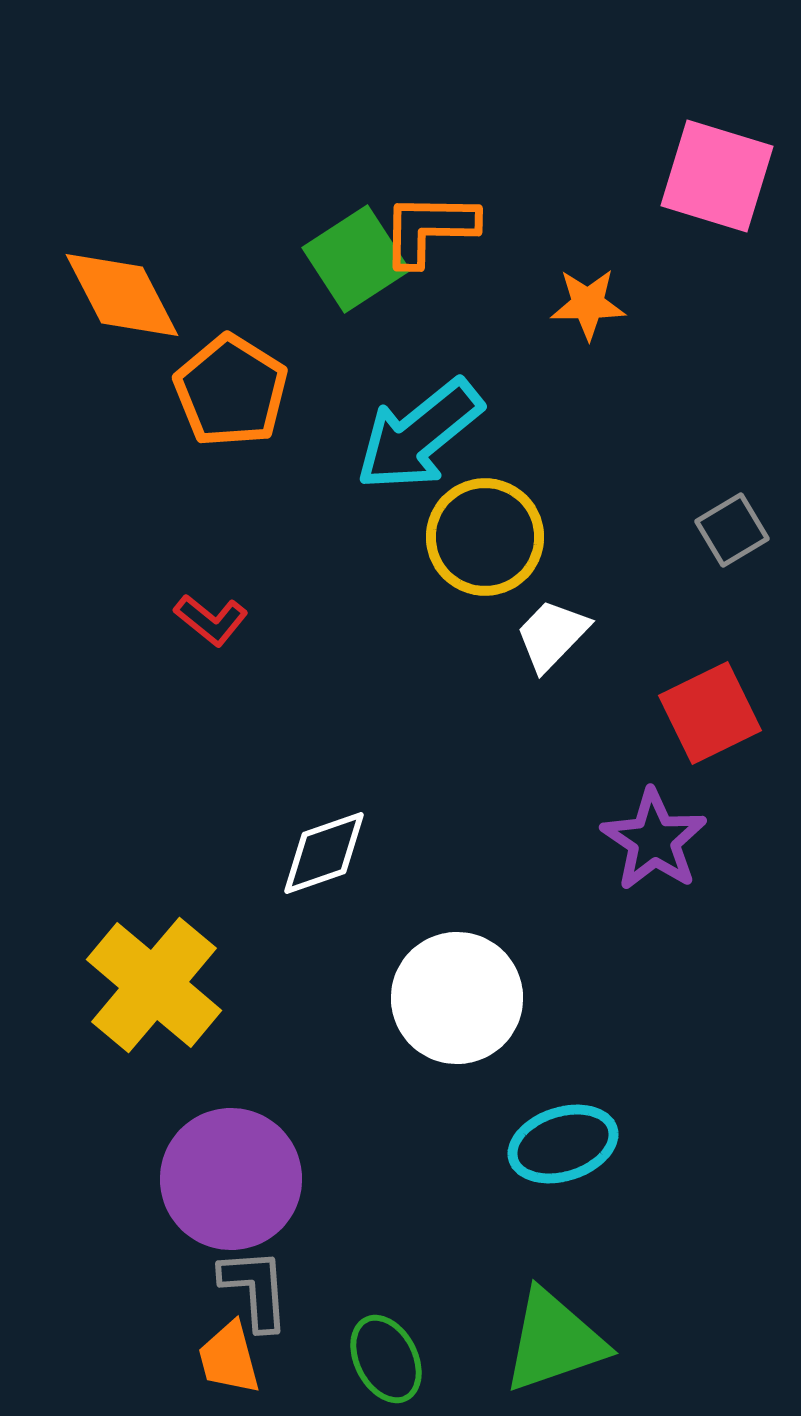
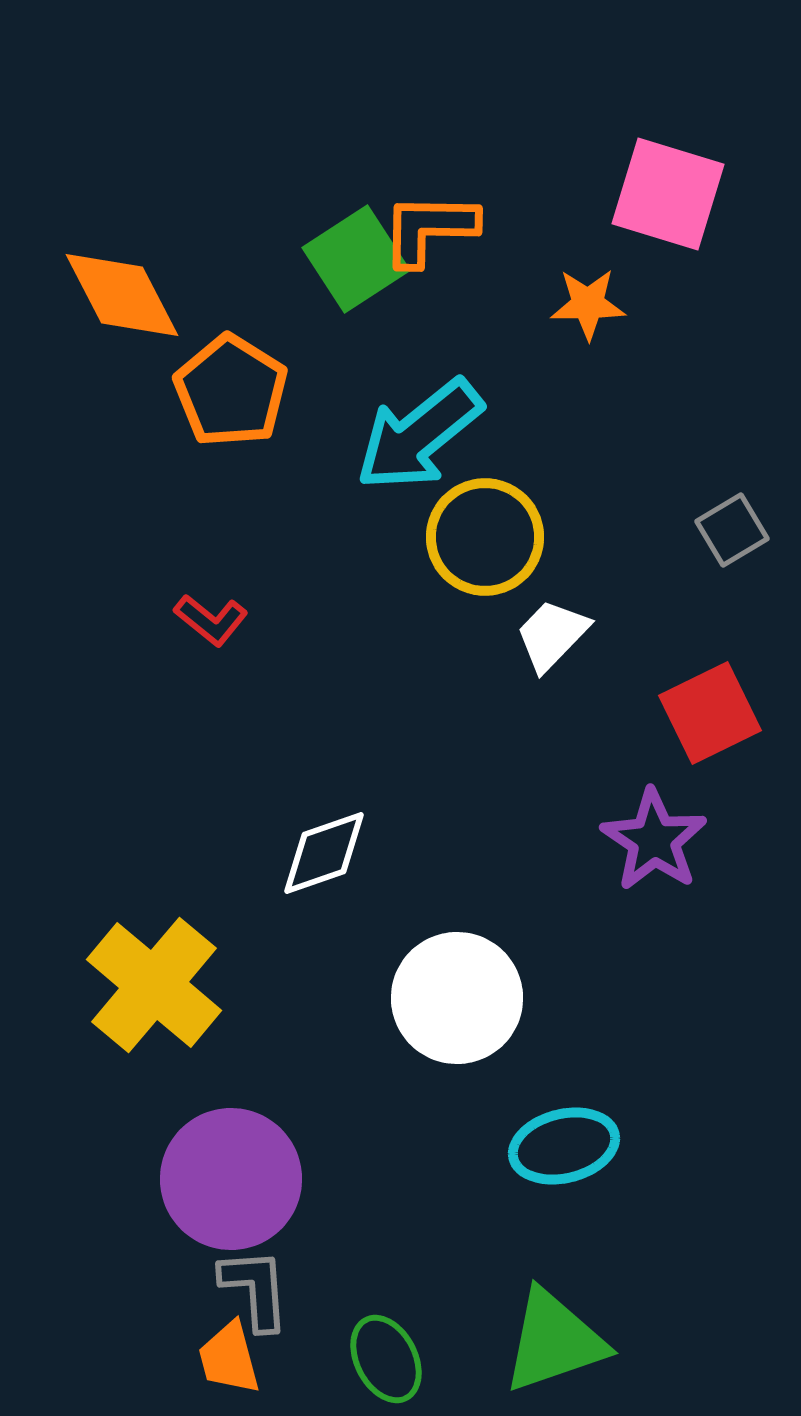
pink square: moved 49 px left, 18 px down
cyan ellipse: moved 1 px right, 2 px down; rotated 4 degrees clockwise
